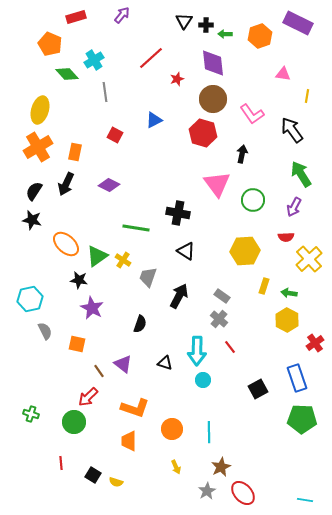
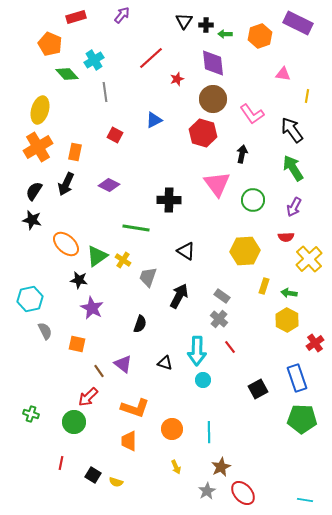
green arrow at (301, 174): moved 8 px left, 6 px up
black cross at (178, 213): moved 9 px left, 13 px up; rotated 10 degrees counterclockwise
red line at (61, 463): rotated 16 degrees clockwise
